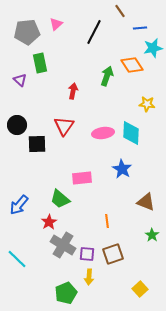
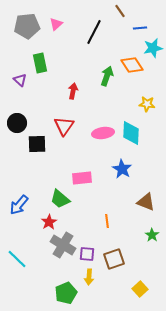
gray pentagon: moved 6 px up
black circle: moved 2 px up
brown square: moved 1 px right, 5 px down
